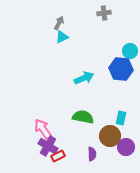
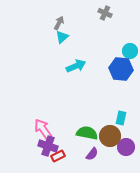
gray cross: moved 1 px right; rotated 32 degrees clockwise
cyan triangle: rotated 16 degrees counterclockwise
cyan arrow: moved 8 px left, 12 px up
green semicircle: moved 4 px right, 16 px down
purple cross: rotated 12 degrees counterclockwise
purple semicircle: rotated 40 degrees clockwise
